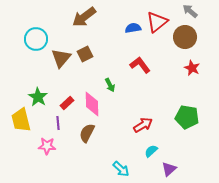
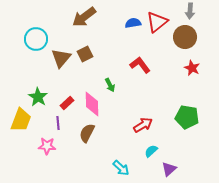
gray arrow: rotated 126 degrees counterclockwise
blue semicircle: moved 5 px up
yellow trapezoid: rotated 145 degrees counterclockwise
cyan arrow: moved 1 px up
